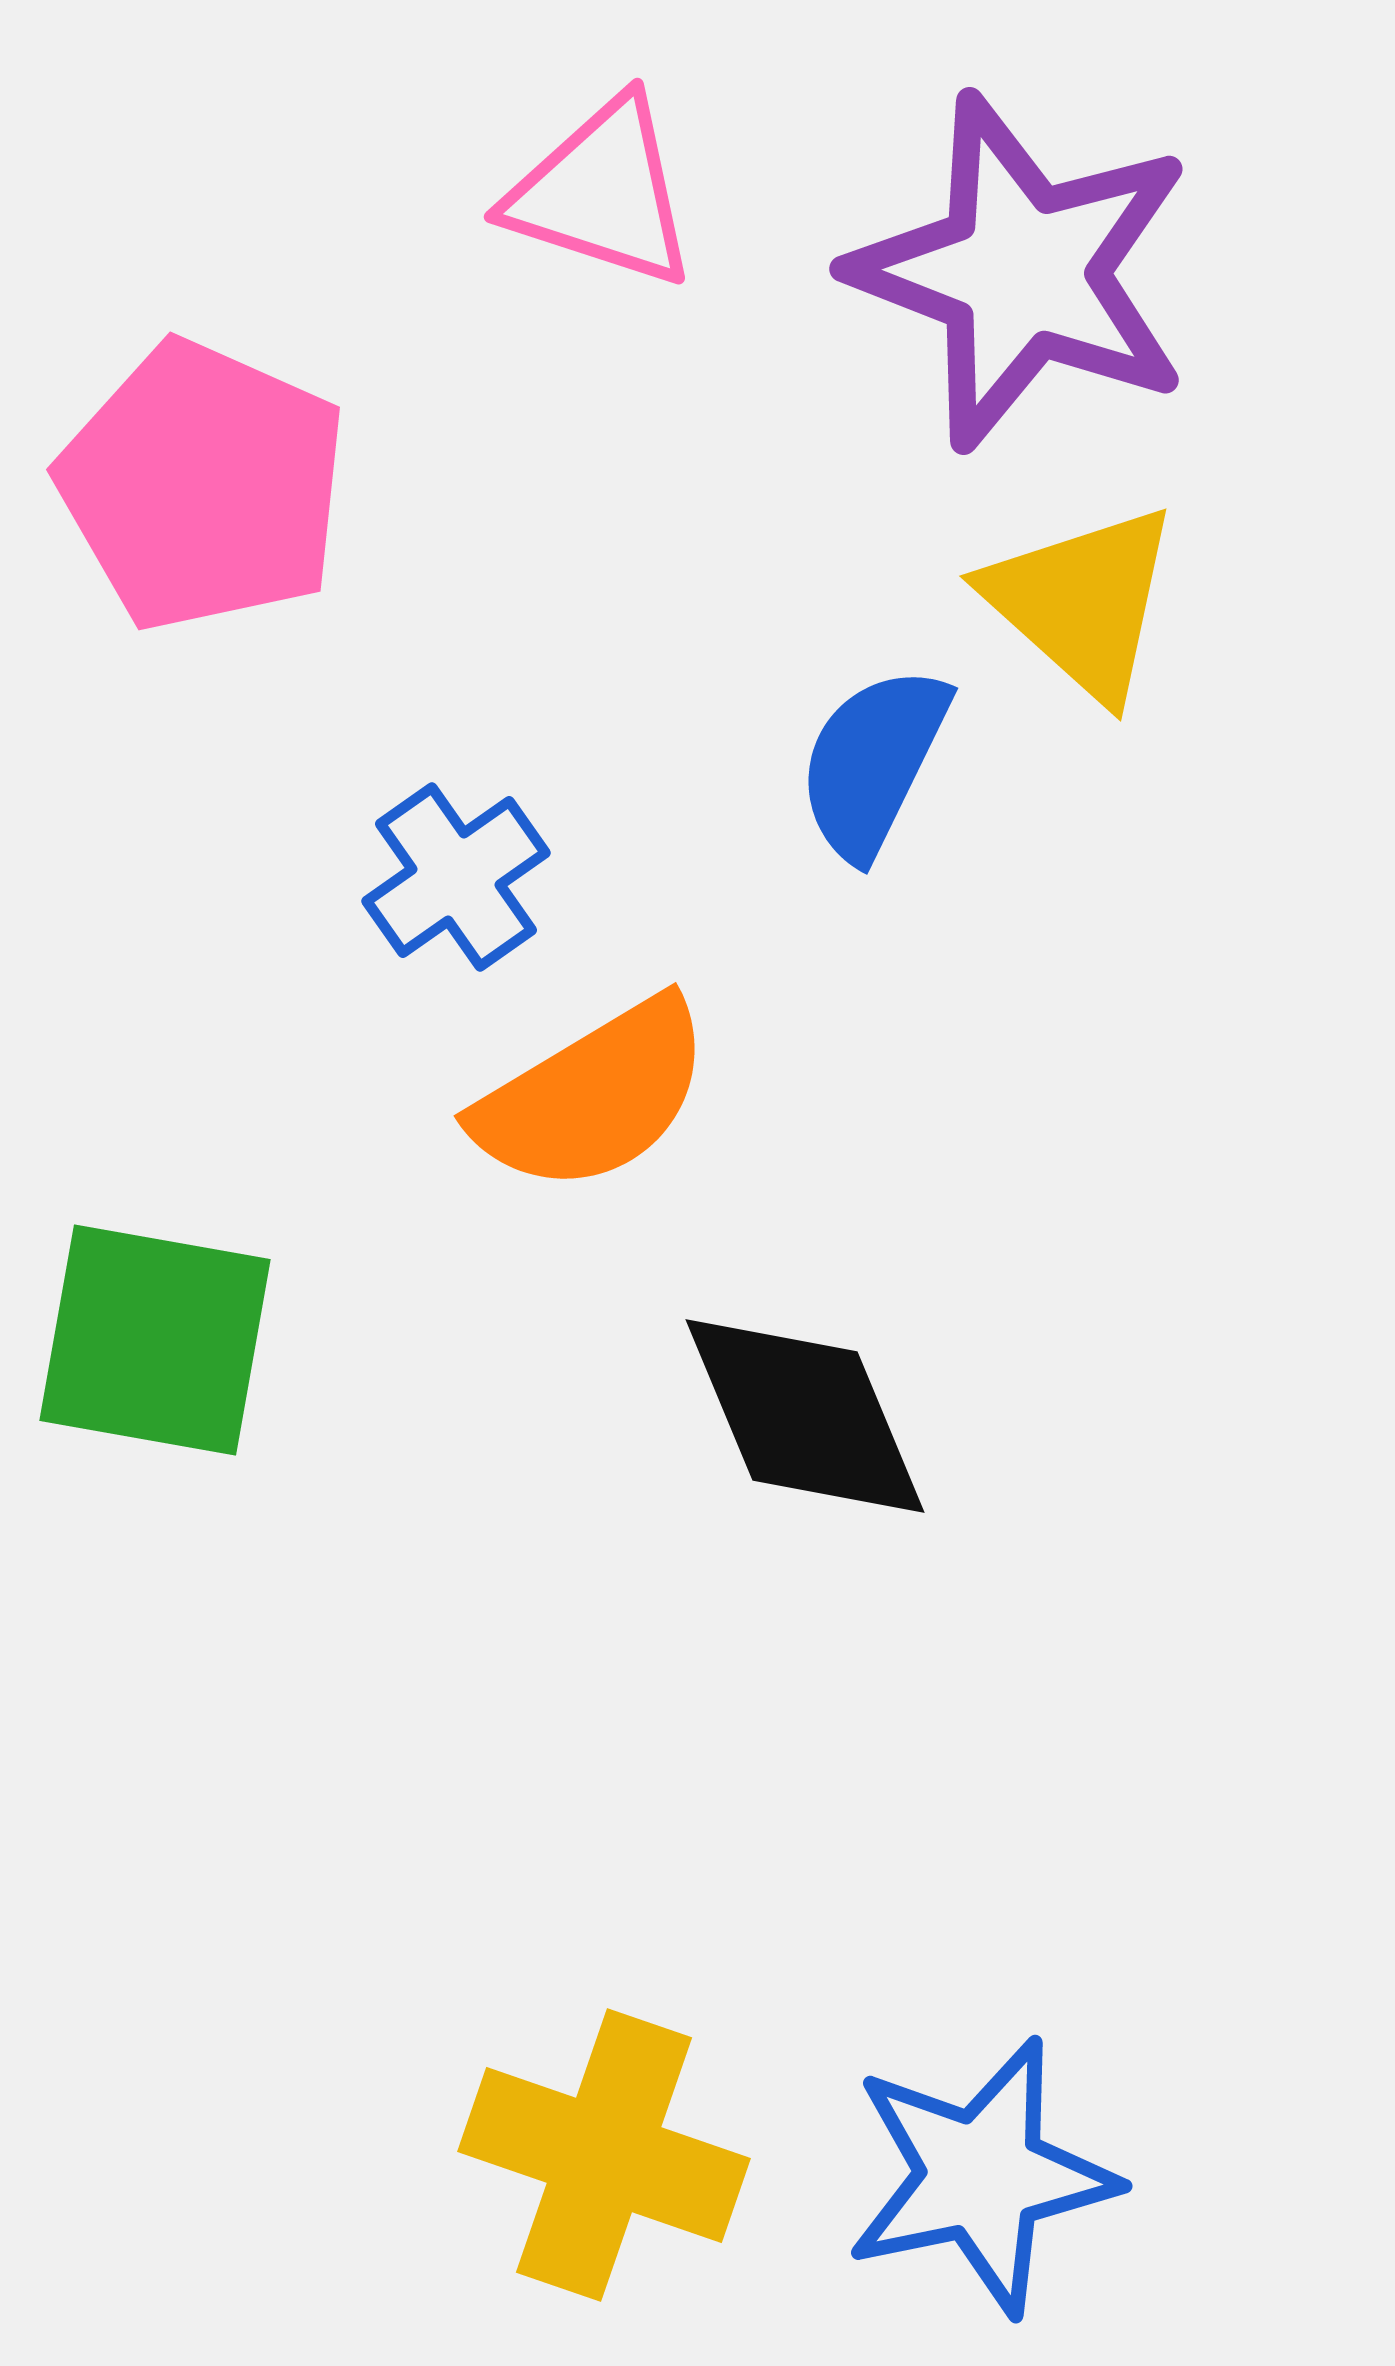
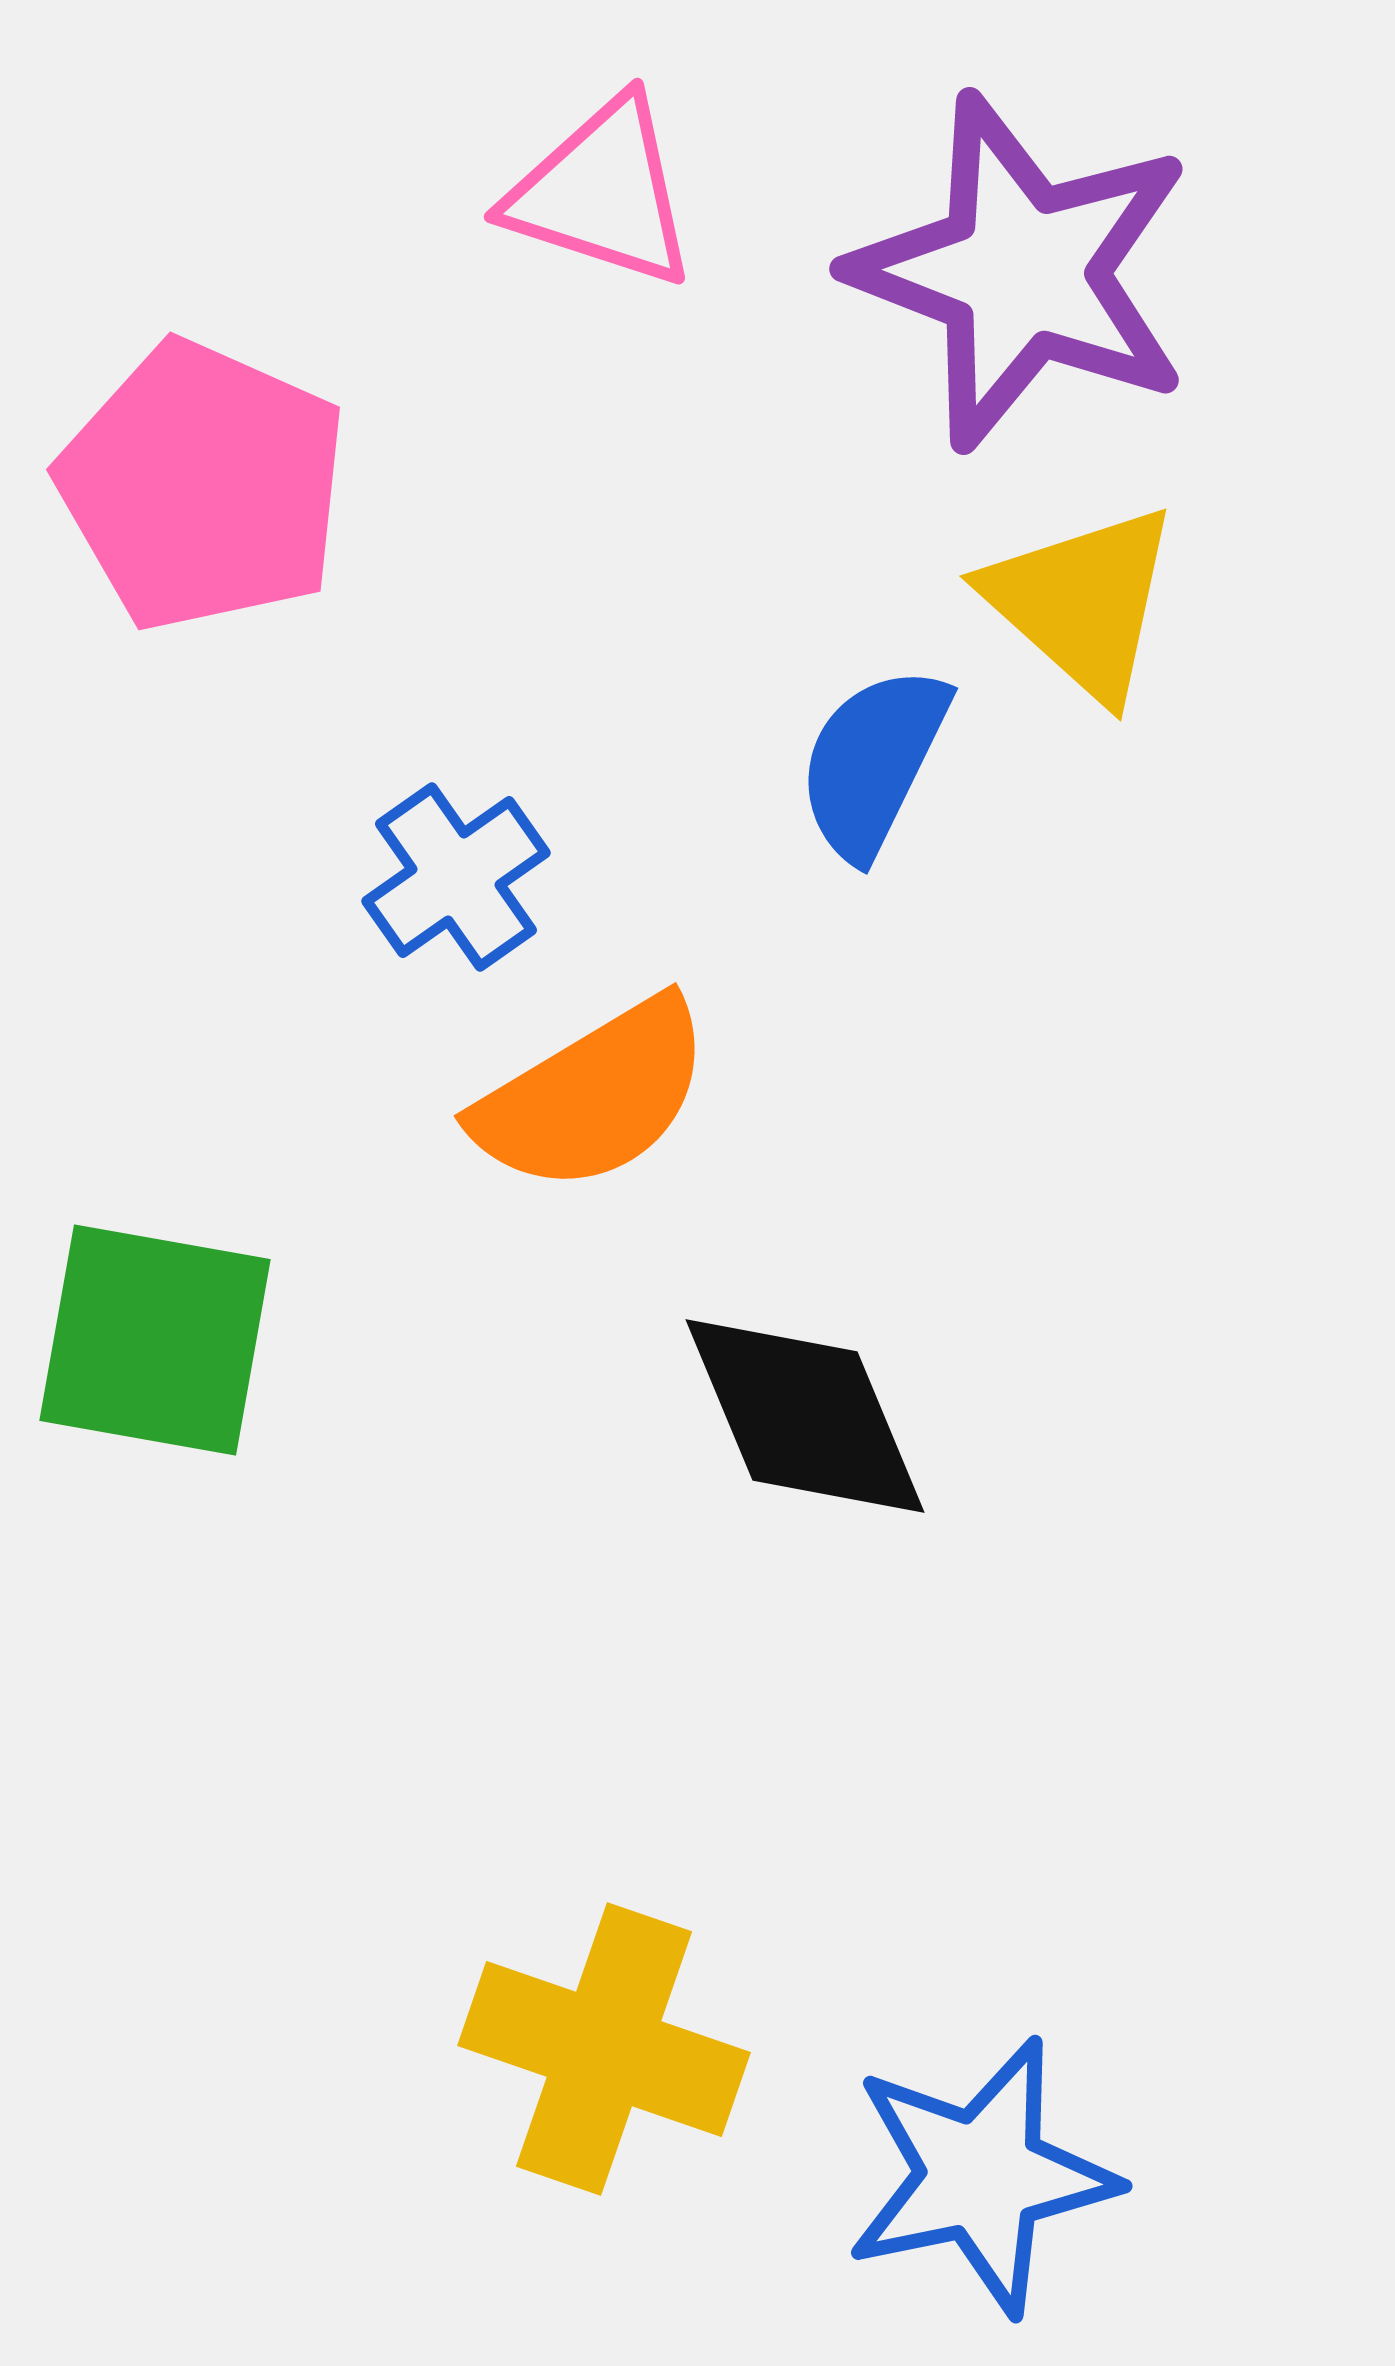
yellow cross: moved 106 px up
